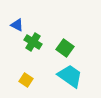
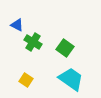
cyan trapezoid: moved 1 px right, 3 px down
